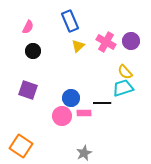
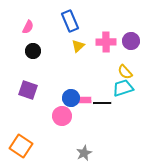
pink cross: rotated 30 degrees counterclockwise
pink rectangle: moved 13 px up
